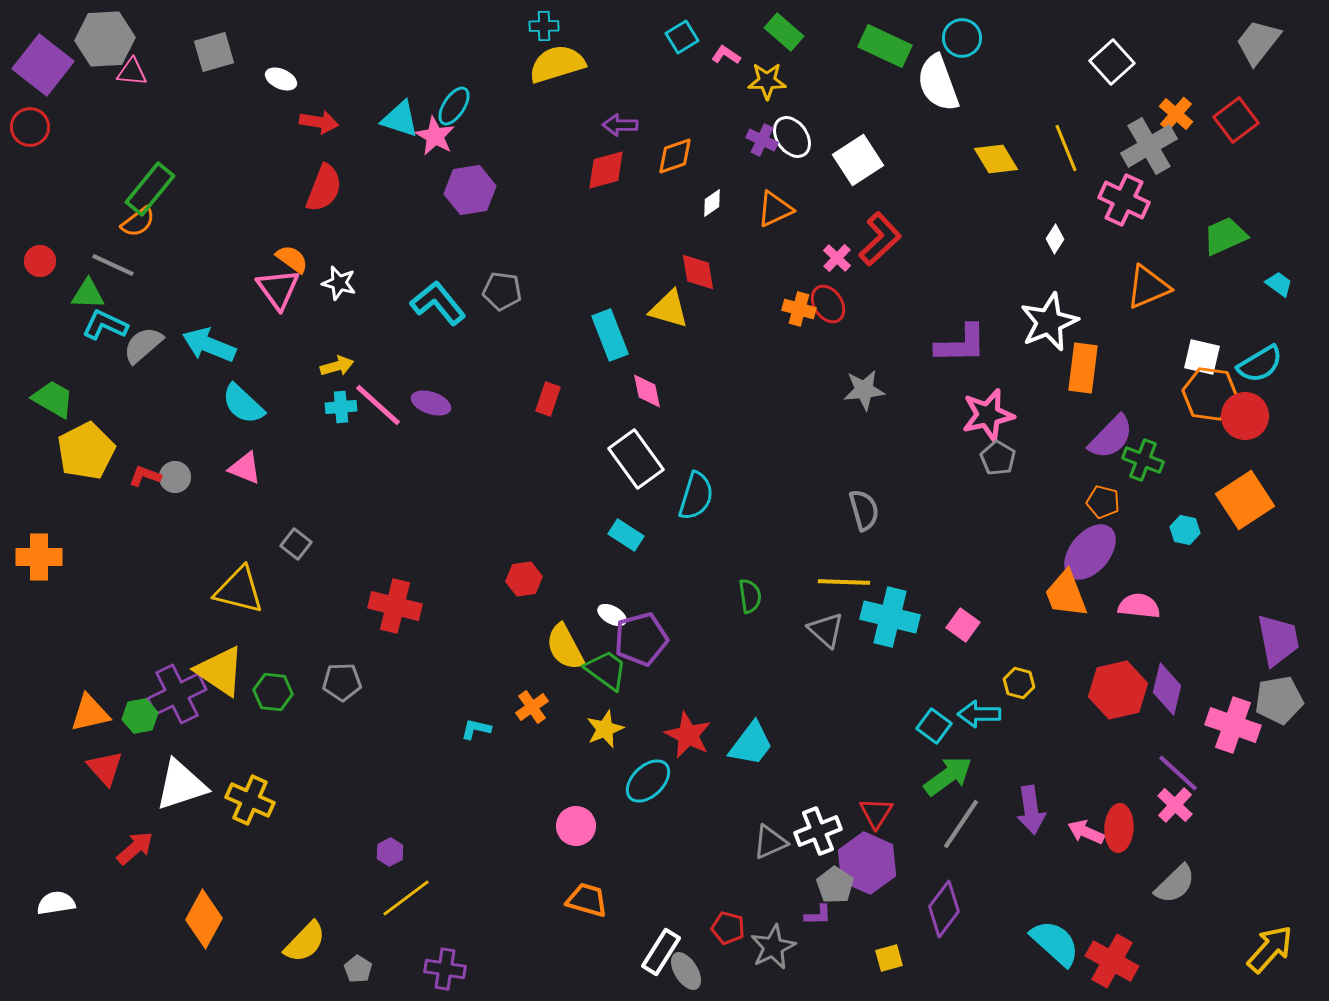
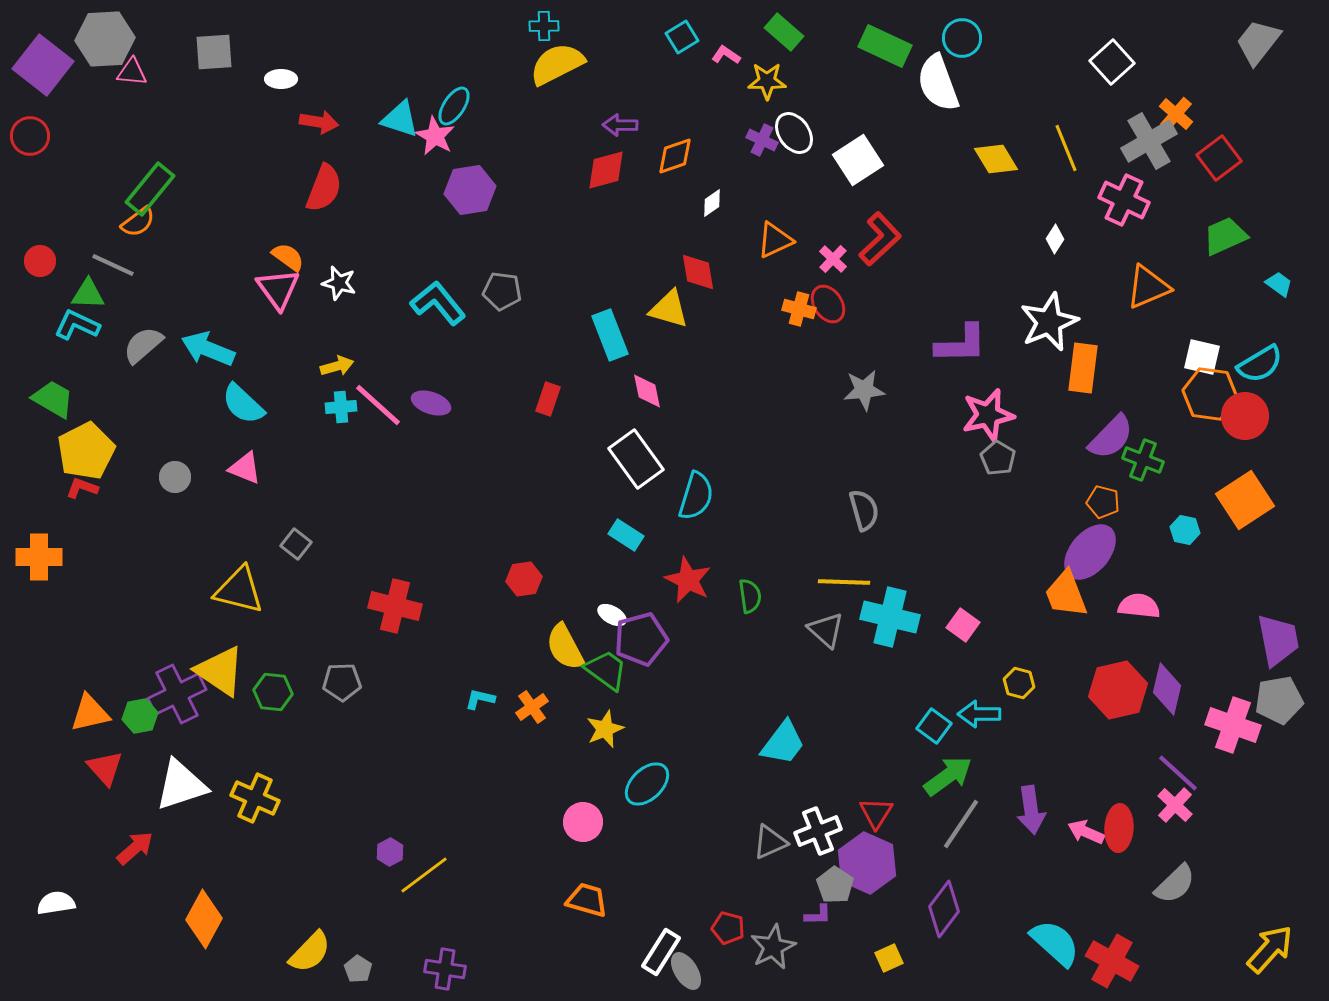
gray square at (214, 52): rotated 12 degrees clockwise
yellow semicircle at (557, 64): rotated 10 degrees counterclockwise
white ellipse at (281, 79): rotated 24 degrees counterclockwise
red square at (1236, 120): moved 17 px left, 38 px down
red circle at (30, 127): moved 9 px down
white ellipse at (792, 137): moved 2 px right, 4 px up
gray cross at (1149, 146): moved 5 px up
orange triangle at (775, 209): moved 31 px down
pink cross at (837, 258): moved 4 px left, 1 px down
orange semicircle at (292, 259): moved 4 px left, 2 px up
cyan L-shape at (105, 325): moved 28 px left
cyan arrow at (209, 345): moved 1 px left, 4 px down
red L-shape at (145, 476): moved 63 px left, 12 px down
cyan L-shape at (476, 729): moved 4 px right, 30 px up
red star at (688, 735): moved 155 px up
cyan trapezoid at (751, 744): moved 32 px right, 1 px up
cyan ellipse at (648, 781): moved 1 px left, 3 px down
yellow cross at (250, 800): moved 5 px right, 2 px up
pink circle at (576, 826): moved 7 px right, 4 px up
yellow line at (406, 898): moved 18 px right, 23 px up
yellow semicircle at (305, 942): moved 5 px right, 10 px down
yellow square at (889, 958): rotated 8 degrees counterclockwise
